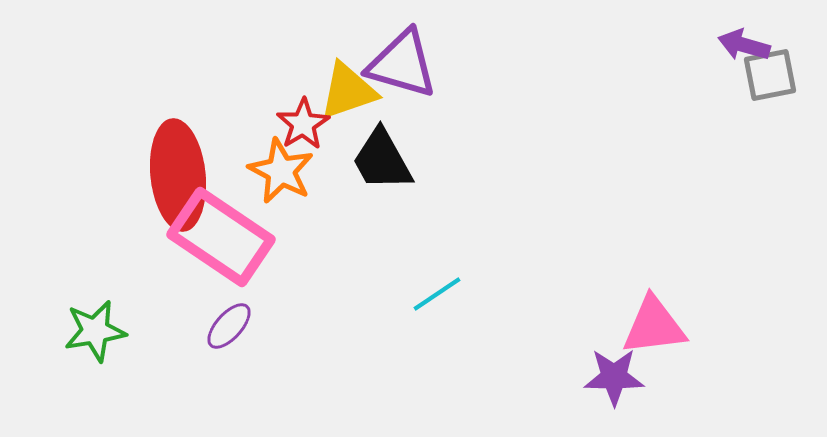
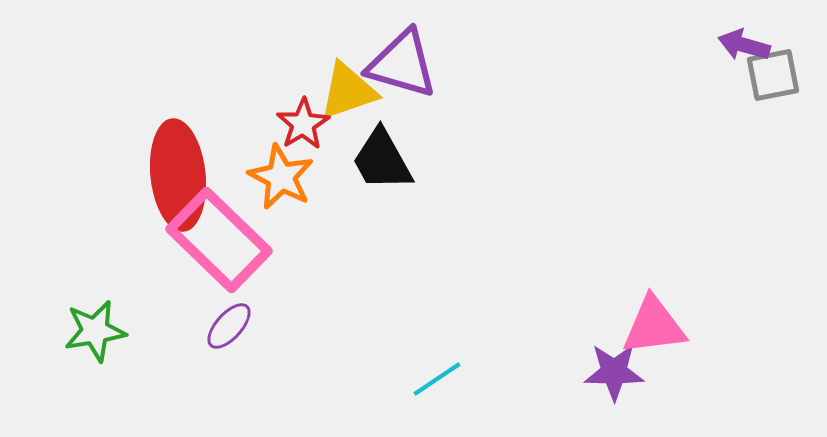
gray square: moved 3 px right
orange star: moved 6 px down
pink rectangle: moved 2 px left, 3 px down; rotated 10 degrees clockwise
cyan line: moved 85 px down
purple star: moved 5 px up
